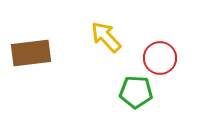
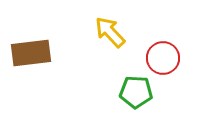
yellow arrow: moved 4 px right, 5 px up
red circle: moved 3 px right
